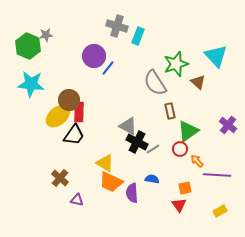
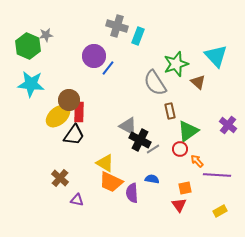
black cross: moved 3 px right, 2 px up
